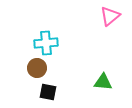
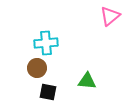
green triangle: moved 16 px left, 1 px up
